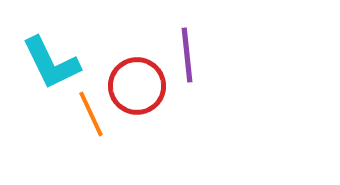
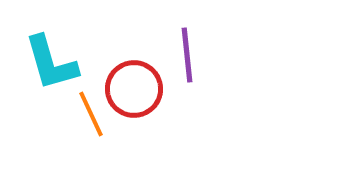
cyan L-shape: rotated 10 degrees clockwise
red circle: moved 3 px left, 3 px down
